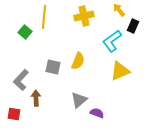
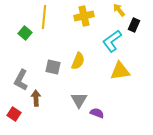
black rectangle: moved 1 px right, 1 px up
green square: moved 1 px down
yellow triangle: rotated 15 degrees clockwise
gray L-shape: rotated 15 degrees counterclockwise
gray triangle: rotated 18 degrees counterclockwise
red square: rotated 24 degrees clockwise
